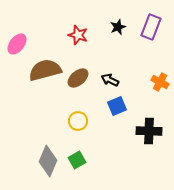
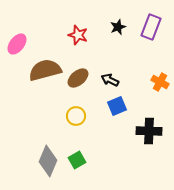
yellow circle: moved 2 px left, 5 px up
